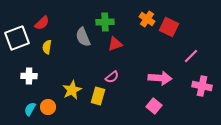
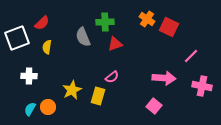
pink arrow: moved 4 px right
